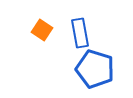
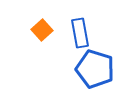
orange square: rotated 15 degrees clockwise
